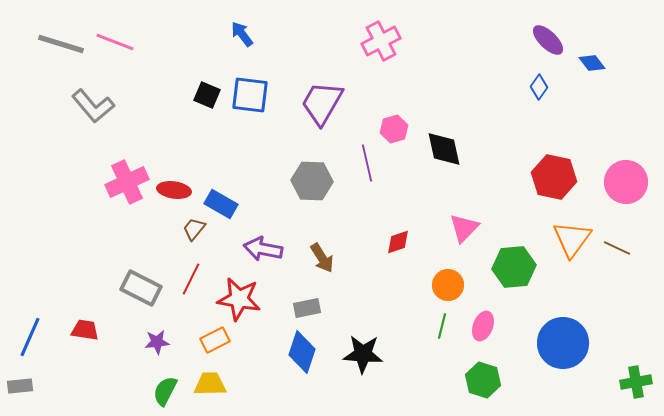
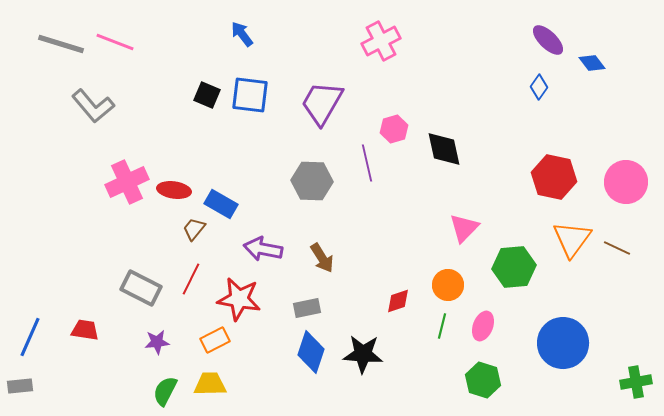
red diamond at (398, 242): moved 59 px down
blue diamond at (302, 352): moved 9 px right
